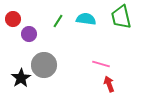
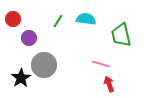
green trapezoid: moved 18 px down
purple circle: moved 4 px down
